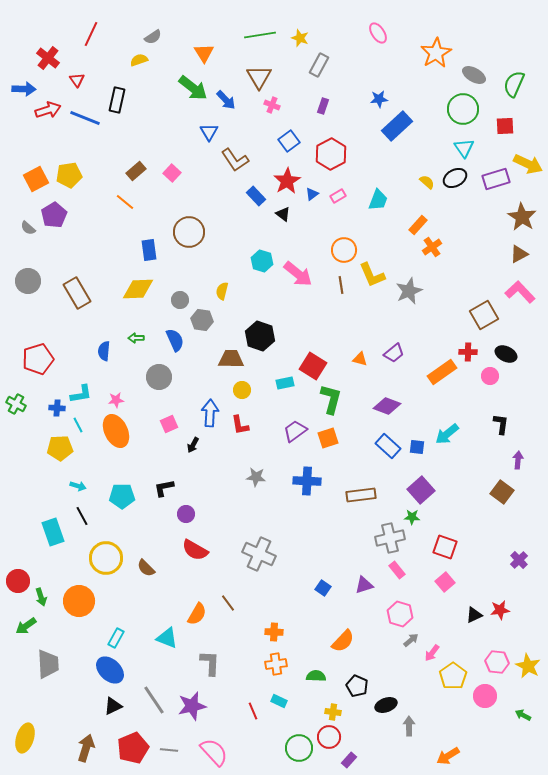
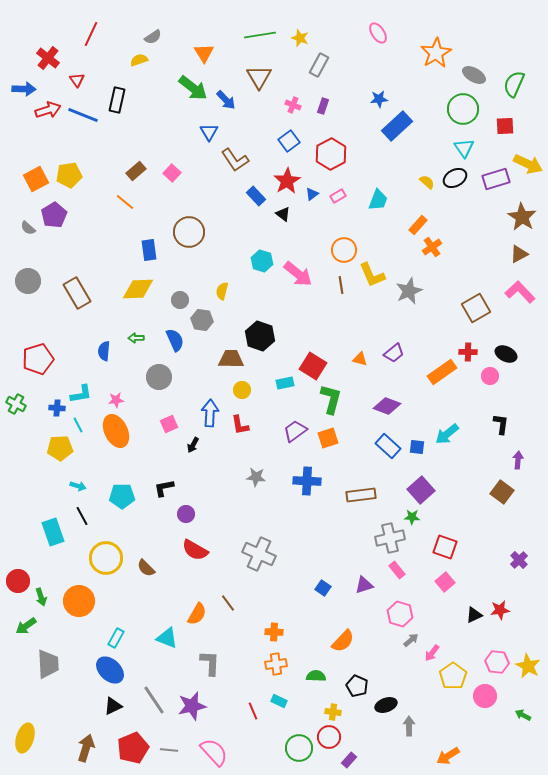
pink cross at (272, 105): moved 21 px right
blue line at (85, 118): moved 2 px left, 3 px up
brown square at (484, 315): moved 8 px left, 7 px up
